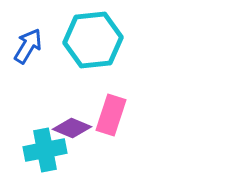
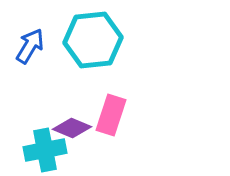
blue arrow: moved 2 px right
